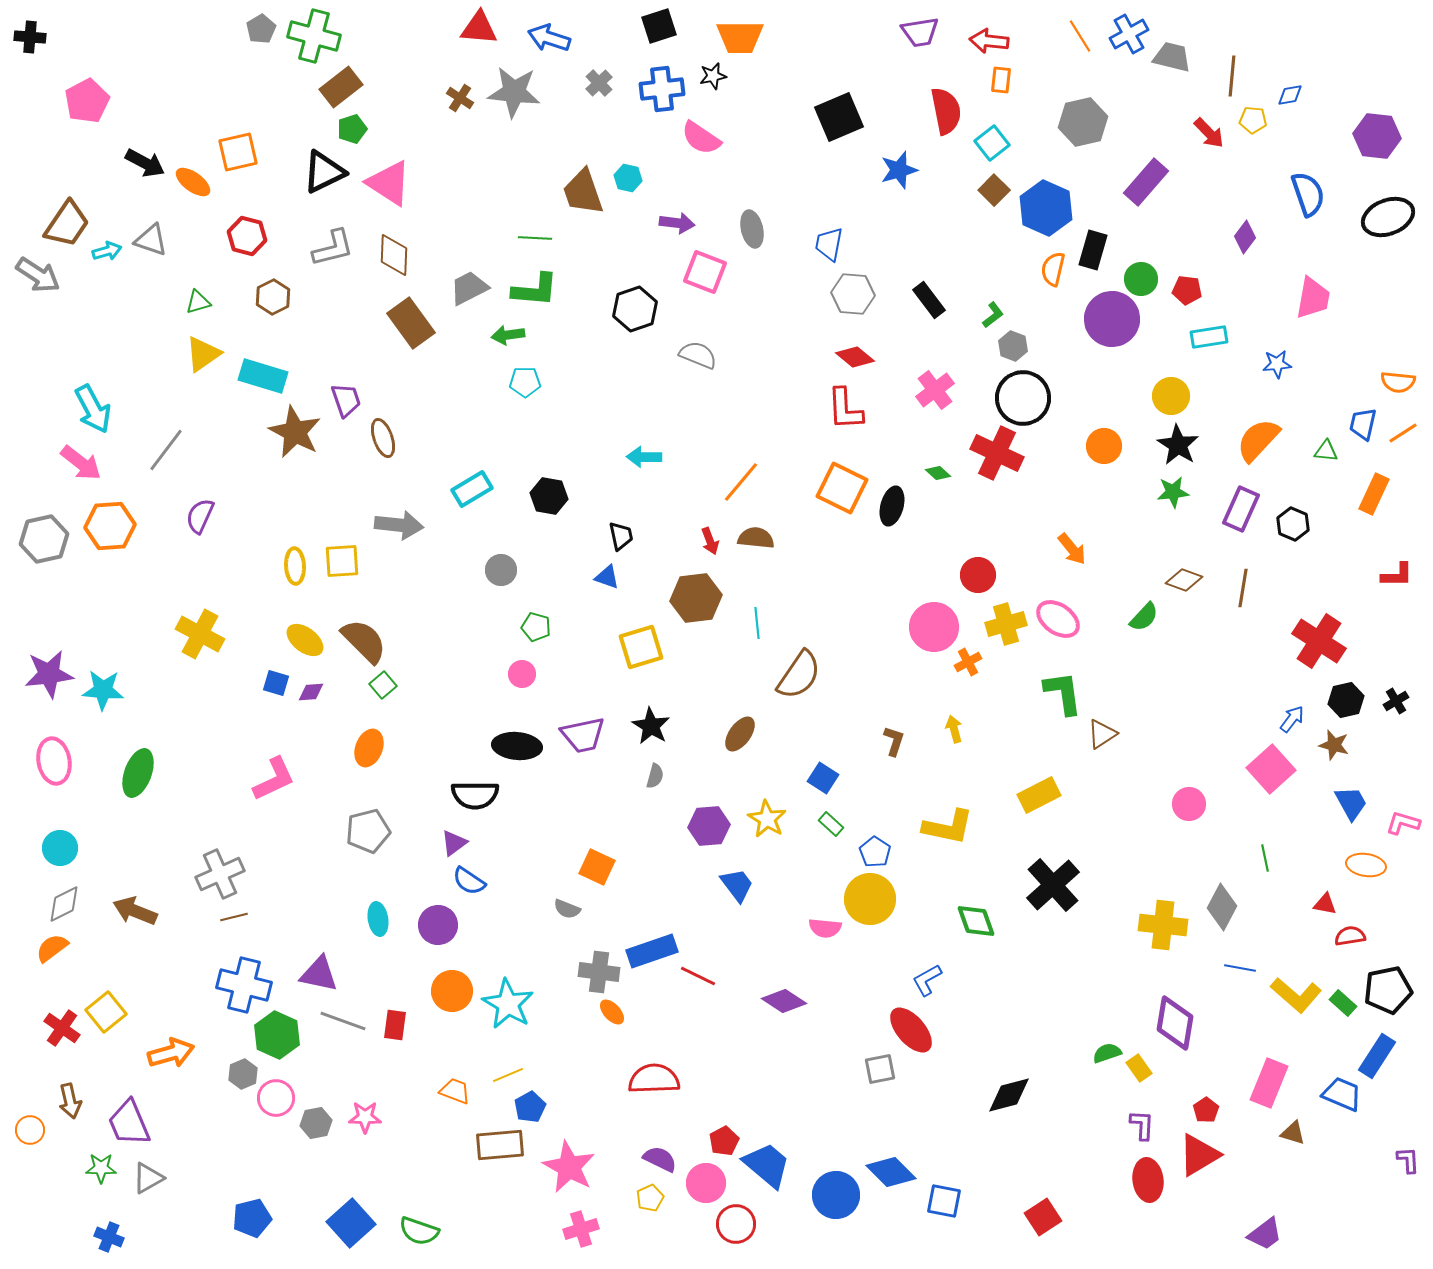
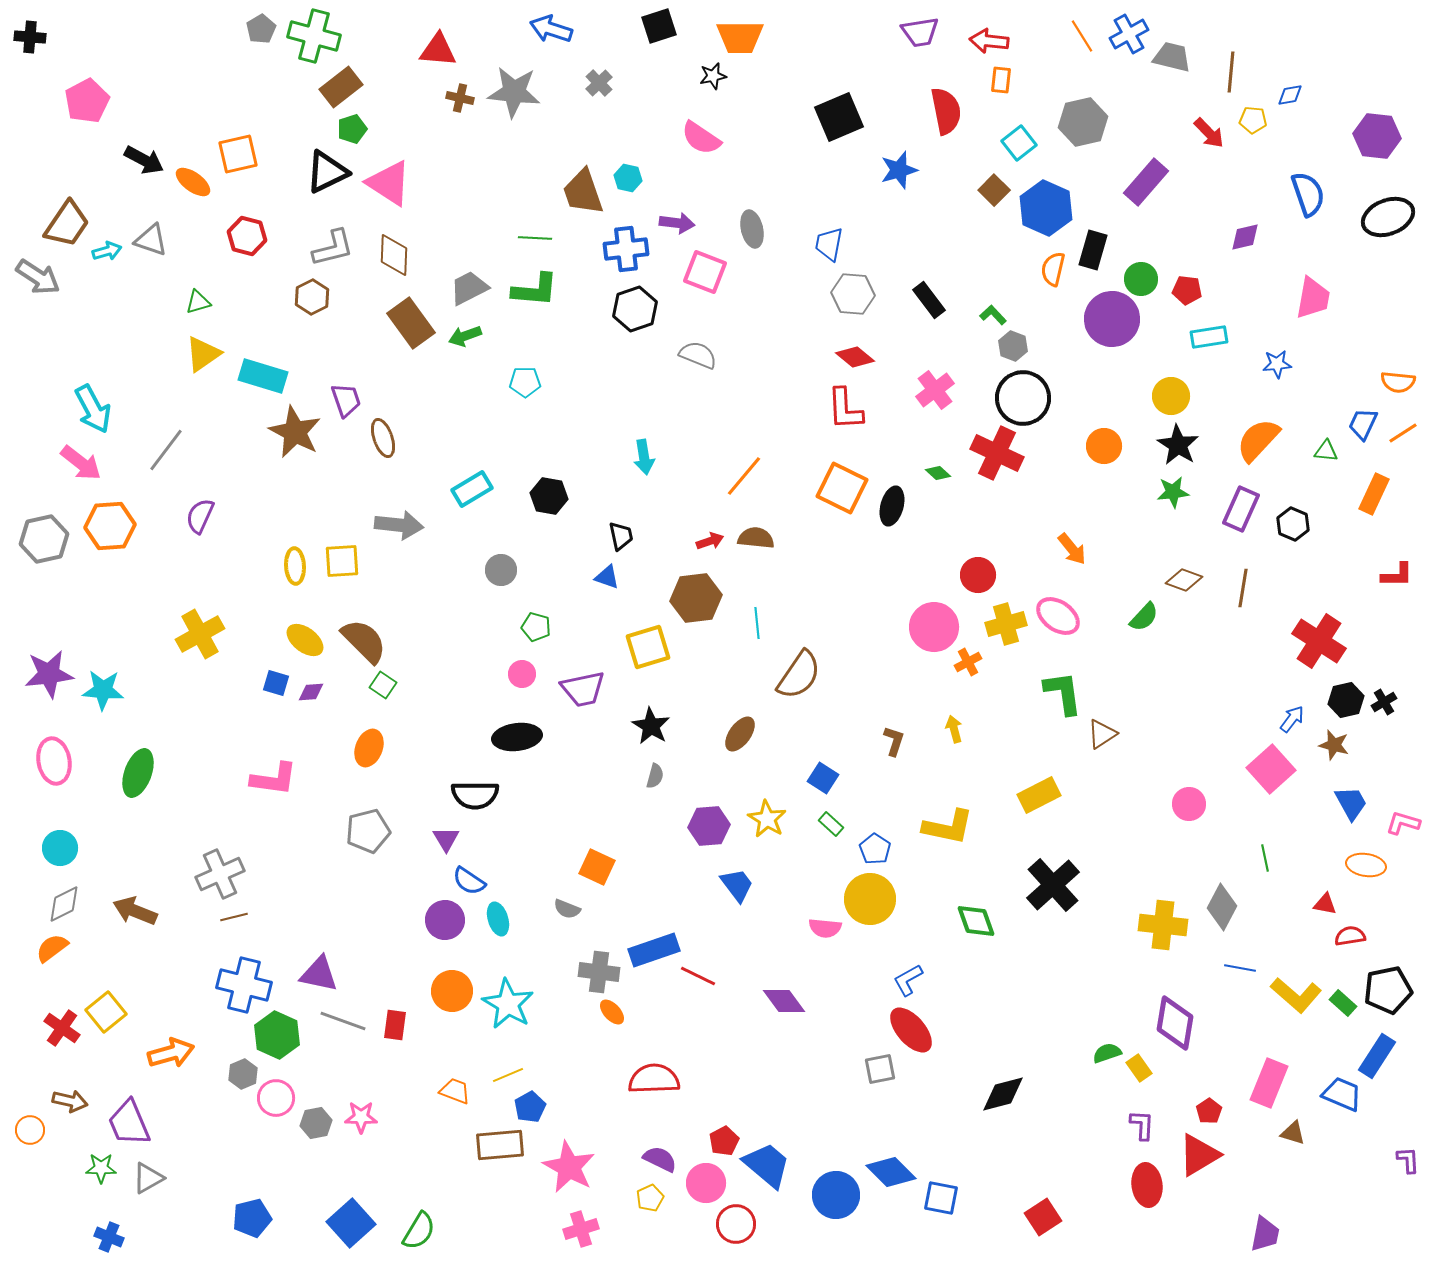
red triangle at (479, 28): moved 41 px left, 22 px down
orange line at (1080, 36): moved 2 px right
blue arrow at (549, 38): moved 2 px right, 9 px up
brown line at (1232, 76): moved 1 px left, 4 px up
blue cross at (662, 89): moved 36 px left, 160 px down
brown cross at (460, 98): rotated 20 degrees counterclockwise
cyan square at (992, 143): moved 27 px right
orange square at (238, 152): moved 2 px down
black arrow at (145, 163): moved 1 px left, 3 px up
black triangle at (324, 172): moved 3 px right
purple diamond at (1245, 237): rotated 40 degrees clockwise
gray arrow at (38, 275): moved 2 px down
brown hexagon at (273, 297): moved 39 px right
green L-shape at (993, 315): rotated 96 degrees counterclockwise
green arrow at (508, 335): moved 43 px left, 1 px down; rotated 12 degrees counterclockwise
blue trapezoid at (1363, 424): rotated 12 degrees clockwise
cyan arrow at (644, 457): rotated 100 degrees counterclockwise
orange line at (741, 482): moved 3 px right, 6 px up
red arrow at (710, 541): rotated 88 degrees counterclockwise
pink ellipse at (1058, 619): moved 3 px up
yellow cross at (200, 634): rotated 33 degrees clockwise
yellow square at (641, 647): moved 7 px right
green square at (383, 685): rotated 16 degrees counterclockwise
black cross at (1396, 701): moved 12 px left, 1 px down
purple trapezoid at (583, 735): moved 46 px up
black ellipse at (517, 746): moved 9 px up; rotated 12 degrees counterclockwise
pink L-shape at (274, 779): rotated 33 degrees clockwise
purple triangle at (454, 843): moved 8 px left, 4 px up; rotated 24 degrees counterclockwise
blue pentagon at (875, 852): moved 3 px up
cyan ellipse at (378, 919): moved 120 px right; rotated 8 degrees counterclockwise
purple circle at (438, 925): moved 7 px right, 5 px up
blue rectangle at (652, 951): moved 2 px right, 1 px up
blue L-shape at (927, 980): moved 19 px left
purple diamond at (784, 1001): rotated 21 degrees clockwise
black diamond at (1009, 1095): moved 6 px left, 1 px up
brown arrow at (70, 1101): rotated 64 degrees counterclockwise
red pentagon at (1206, 1110): moved 3 px right, 1 px down
pink star at (365, 1117): moved 4 px left
red ellipse at (1148, 1180): moved 1 px left, 5 px down
blue square at (944, 1201): moved 3 px left, 3 px up
green semicircle at (419, 1231): rotated 78 degrees counterclockwise
purple trapezoid at (1265, 1234): rotated 42 degrees counterclockwise
